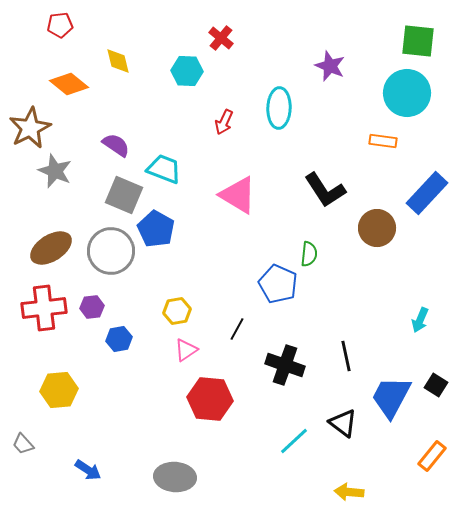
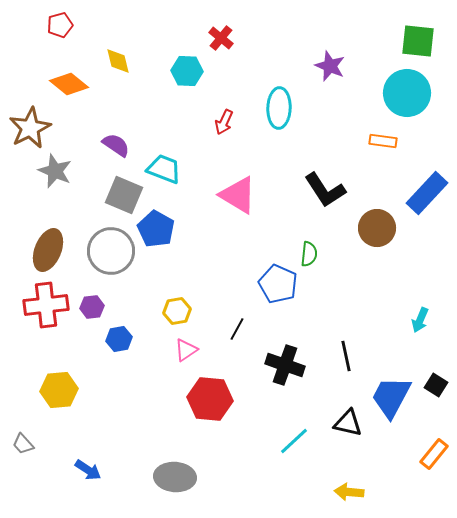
red pentagon at (60, 25): rotated 10 degrees counterclockwise
brown ellipse at (51, 248): moved 3 px left, 2 px down; rotated 36 degrees counterclockwise
red cross at (44, 308): moved 2 px right, 3 px up
black triangle at (343, 423): moved 5 px right; rotated 24 degrees counterclockwise
orange rectangle at (432, 456): moved 2 px right, 2 px up
